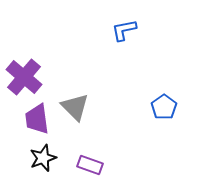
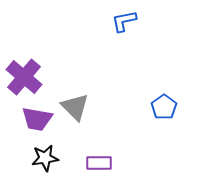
blue L-shape: moved 9 px up
purple trapezoid: rotated 72 degrees counterclockwise
black star: moved 2 px right; rotated 12 degrees clockwise
purple rectangle: moved 9 px right, 2 px up; rotated 20 degrees counterclockwise
